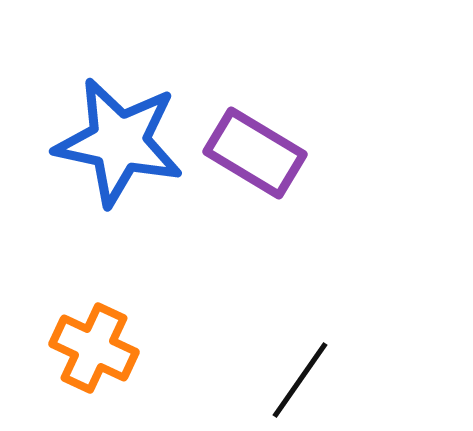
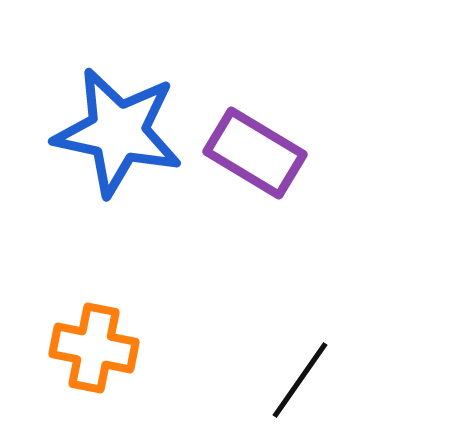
blue star: moved 1 px left, 10 px up
orange cross: rotated 14 degrees counterclockwise
